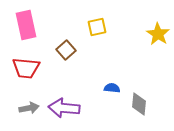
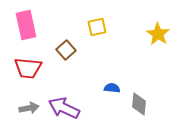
red trapezoid: moved 2 px right
purple arrow: rotated 20 degrees clockwise
